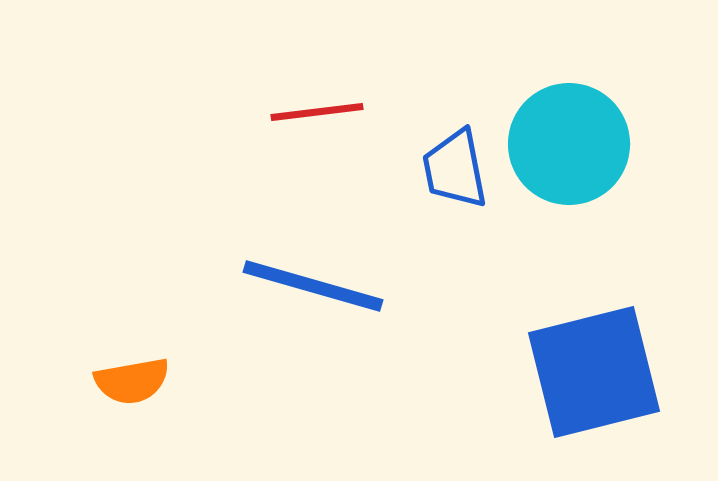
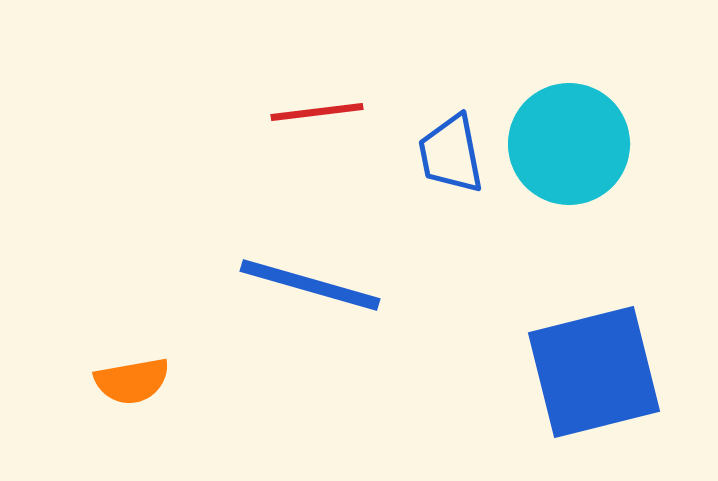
blue trapezoid: moved 4 px left, 15 px up
blue line: moved 3 px left, 1 px up
